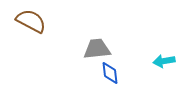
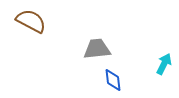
cyan arrow: moved 3 px down; rotated 125 degrees clockwise
blue diamond: moved 3 px right, 7 px down
